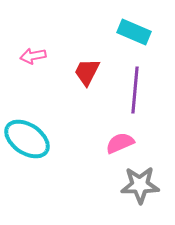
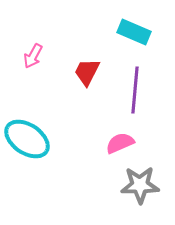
pink arrow: rotated 50 degrees counterclockwise
